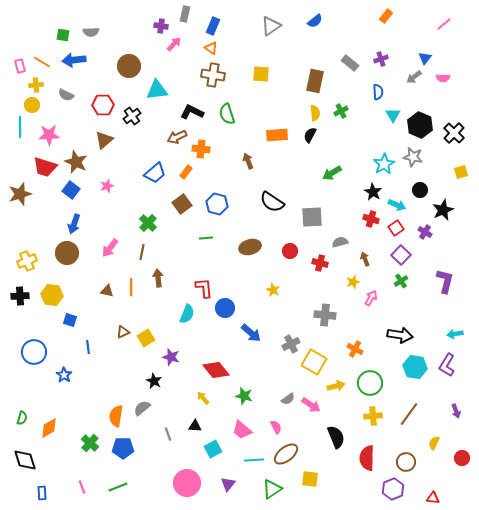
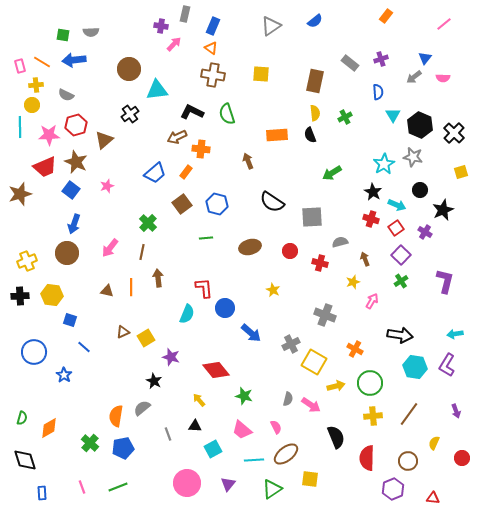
brown circle at (129, 66): moved 3 px down
red hexagon at (103, 105): moved 27 px left, 20 px down; rotated 15 degrees counterclockwise
green cross at (341, 111): moved 4 px right, 6 px down
black cross at (132, 116): moved 2 px left, 2 px up
black semicircle at (310, 135): rotated 49 degrees counterclockwise
red trapezoid at (45, 167): rotated 40 degrees counterclockwise
pink arrow at (371, 298): moved 1 px right, 3 px down
gray cross at (325, 315): rotated 15 degrees clockwise
blue line at (88, 347): moved 4 px left; rotated 40 degrees counterclockwise
yellow arrow at (203, 398): moved 4 px left, 2 px down
gray semicircle at (288, 399): rotated 40 degrees counterclockwise
blue pentagon at (123, 448): rotated 10 degrees counterclockwise
brown circle at (406, 462): moved 2 px right, 1 px up
